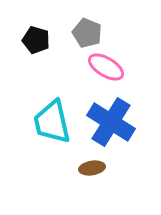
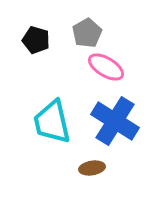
gray pentagon: rotated 20 degrees clockwise
blue cross: moved 4 px right, 1 px up
